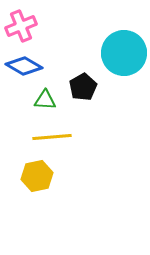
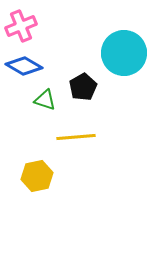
green triangle: rotated 15 degrees clockwise
yellow line: moved 24 px right
